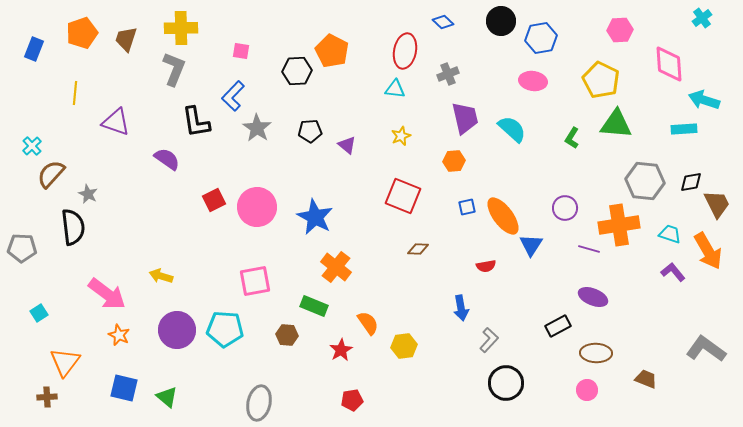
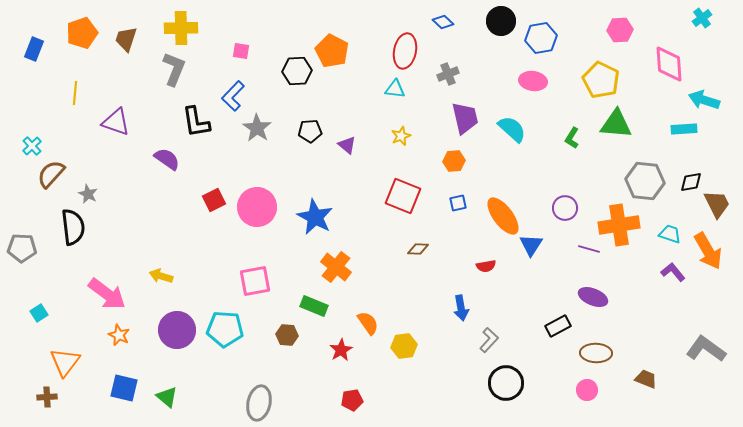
blue square at (467, 207): moved 9 px left, 4 px up
